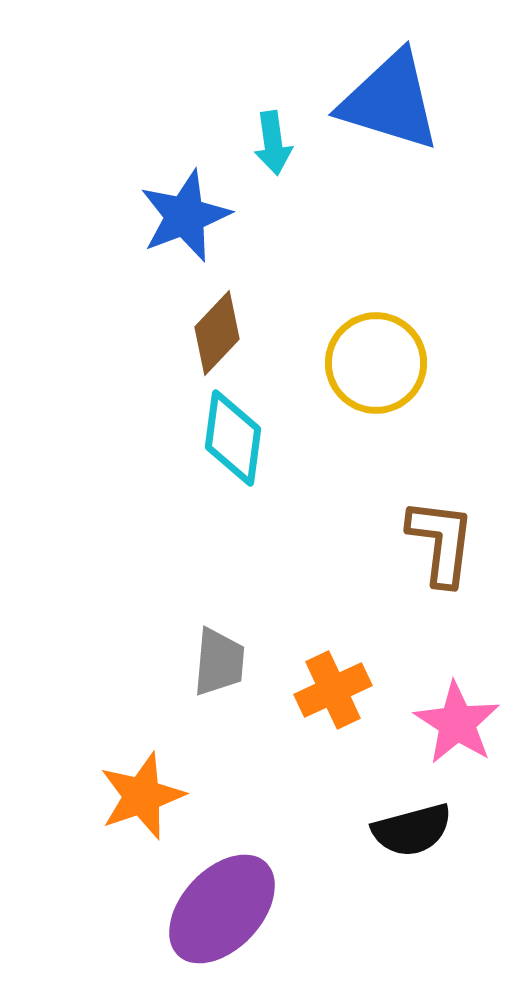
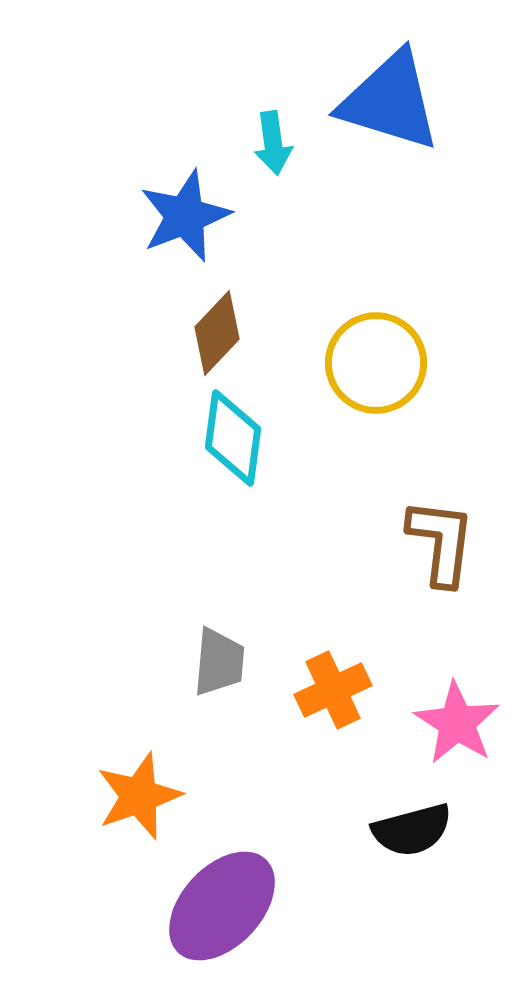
orange star: moved 3 px left
purple ellipse: moved 3 px up
